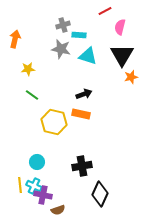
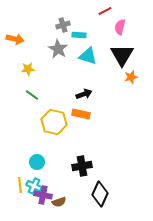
orange arrow: rotated 90 degrees clockwise
gray star: moved 3 px left; rotated 18 degrees clockwise
brown semicircle: moved 1 px right, 8 px up
